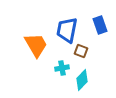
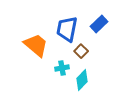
blue rectangle: moved 1 px left, 1 px up; rotated 66 degrees clockwise
blue trapezoid: moved 1 px up
orange trapezoid: rotated 20 degrees counterclockwise
brown square: rotated 24 degrees clockwise
